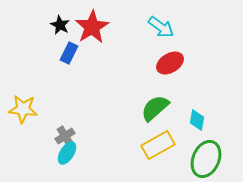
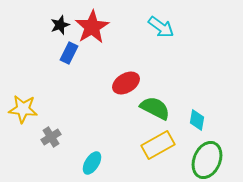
black star: rotated 24 degrees clockwise
red ellipse: moved 44 px left, 20 px down
green semicircle: rotated 68 degrees clockwise
gray cross: moved 14 px left, 1 px down
cyan ellipse: moved 25 px right, 10 px down
green ellipse: moved 1 px right, 1 px down
